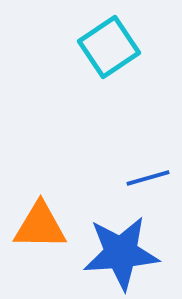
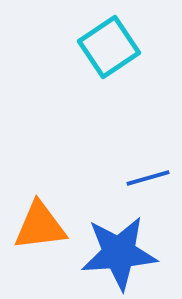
orange triangle: rotated 8 degrees counterclockwise
blue star: moved 2 px left
